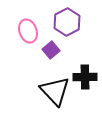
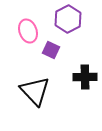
purple hexagon: moved 1 px right, 3 px up
purple square: rotated 24 degrees counterclockwise
black triangle: moved 20 px left
